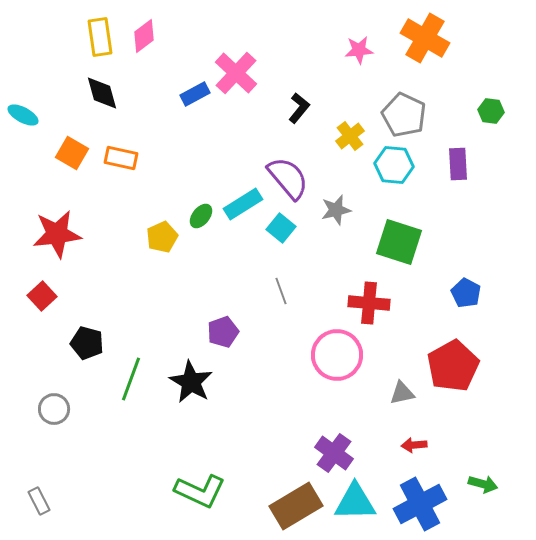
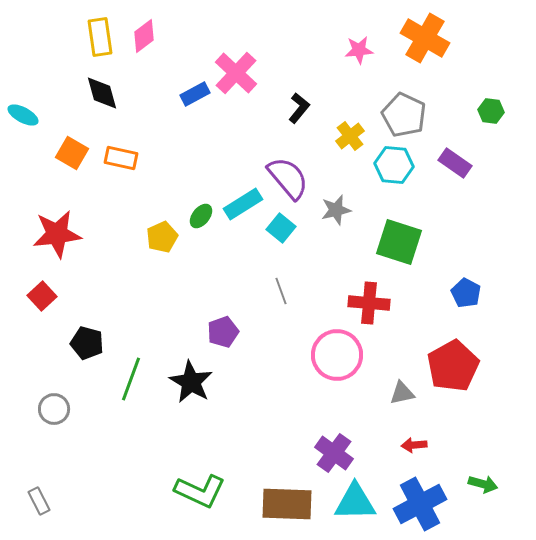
purple rectangle at (458, 164): moved 3 px left, 1 px up; rotated 52 degrees counterclockwise
brown rectangle at (296, 506): moved 9 px left, 2 px up; rotated 33 degrees clockwise
